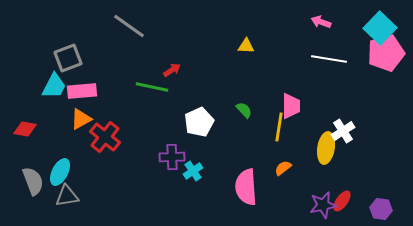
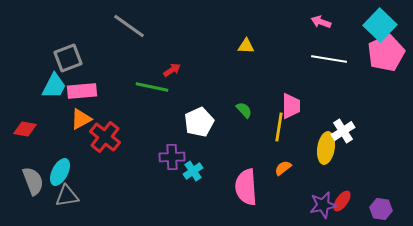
cyan square: moved 3 px up
pink pentagon: rotated 9 degrees counterclockwise
